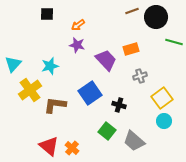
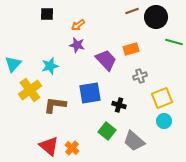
blue square: rotated 25 degrees clockwise
yellow square: rotated 15 degrees clockwise
